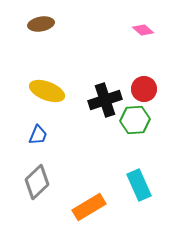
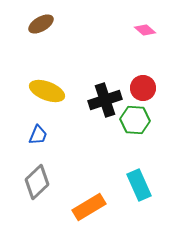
brown ellipse: rotated 20 degrees counterclockwise
pink diamond: moved 2 px right
red circle: moved 1 px left, 1 px up
green hexagon: rotated 8 degrees clockwise
